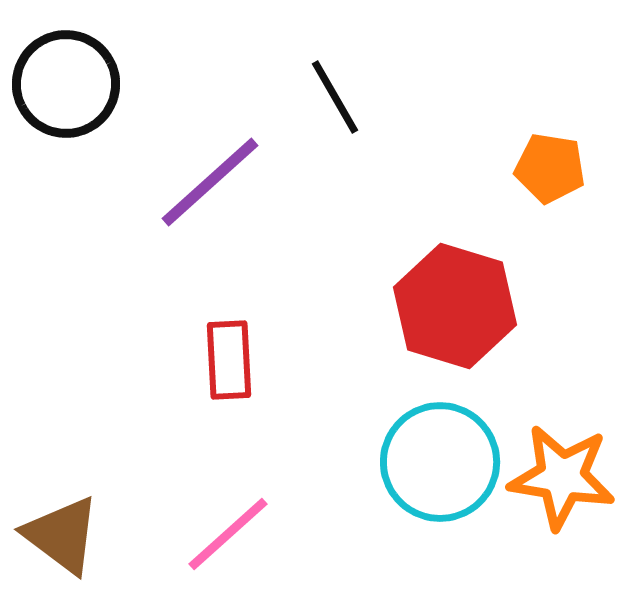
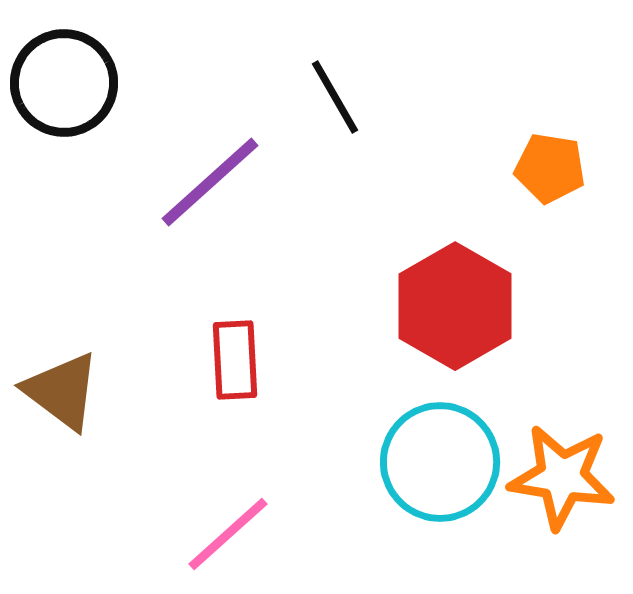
black circle: moved 2 px left, 1 px up
red hexagon: rotated 13 degrees clockwise
red rectangle: moved 6 px right
brown triangle: moved 144 px up
